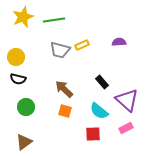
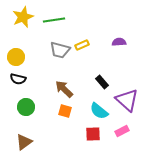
pink rectangle: moved 4 px left, 3 px down
